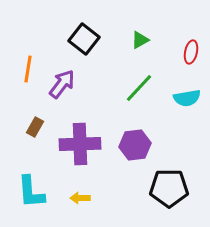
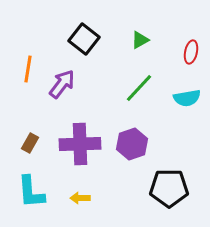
brown rectangle: moved 5 px left, 16 px down
purple hexagon: moved 3 px left, 1 px up; rotated 12 degrees counterclockwise
